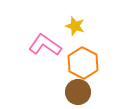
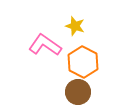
orange hexagon: moved 1 px up
